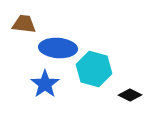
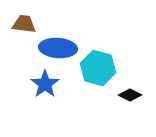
cyan hexagon: moved 4 px right, 1 px up
